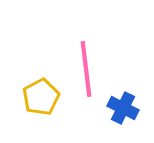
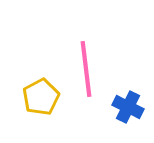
blue cross: moved 5 px right, 1 px up
